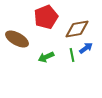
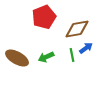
red pentagon: moved 2 px left
brown ellipse: moved 19 px down
